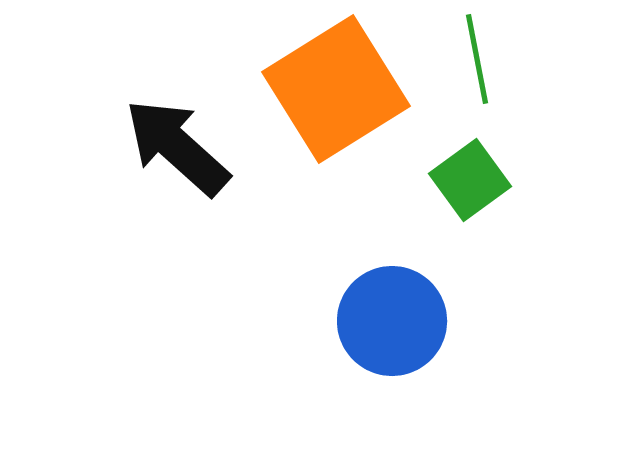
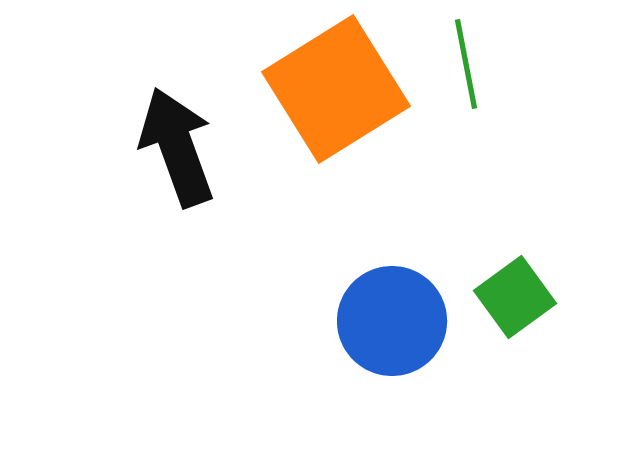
green line: moved 11 px left, 5 px down
black arrow: rotated 28 degrees clockwise
green square: moved 45 px right, 117 px down
